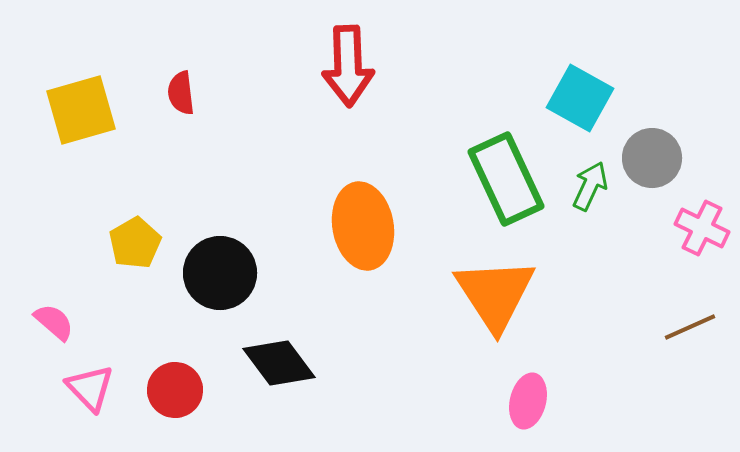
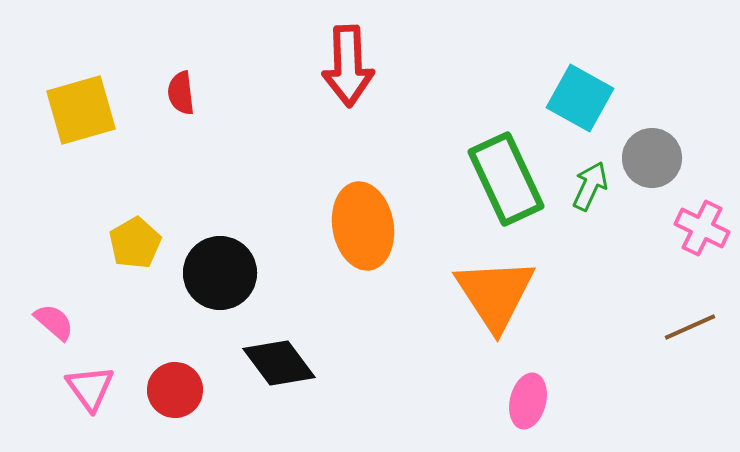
pink triangle: rotated 8 degrees clockwise
